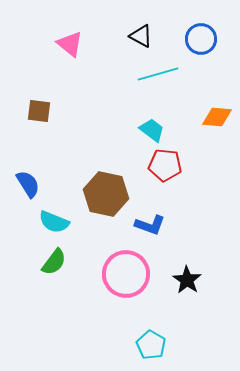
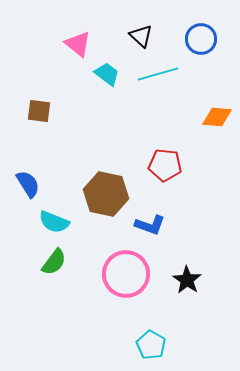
black triangle: rotated 15 degrees clockwise
pink triangle: moved 8 px right
cyan trapezoid: moved 45 px left, 56 px up
